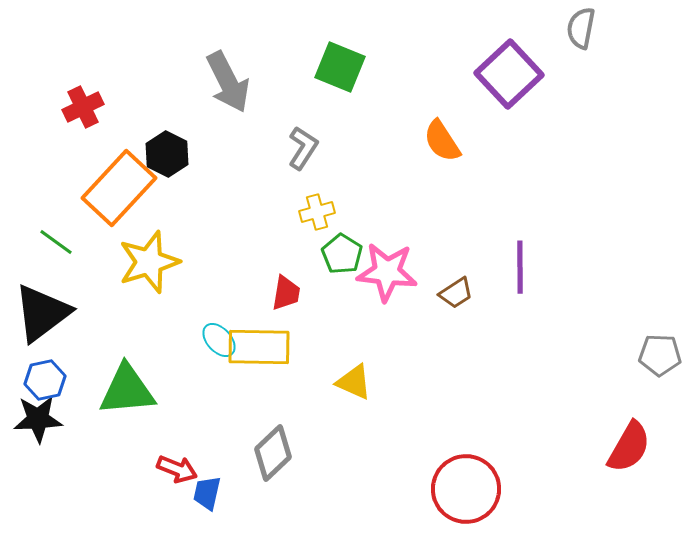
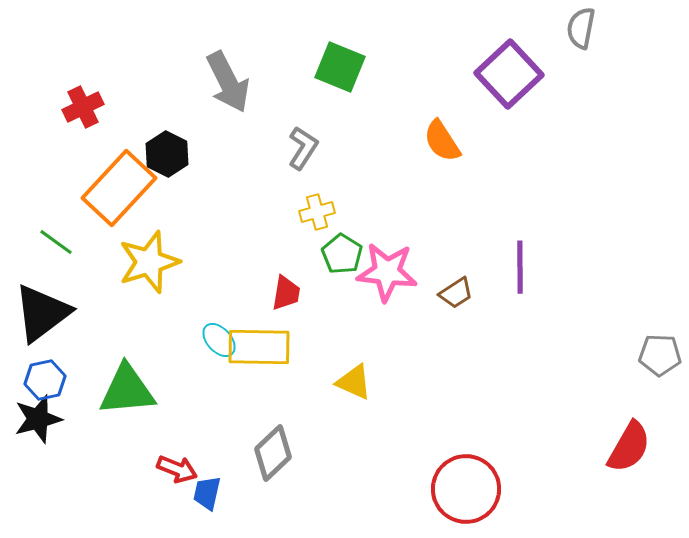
black star: rotated 12 degrees counterclockwise
